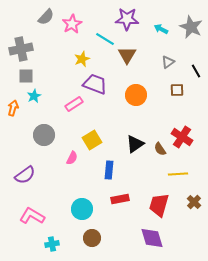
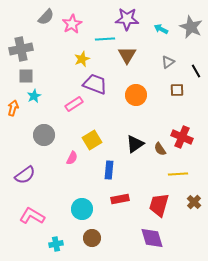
cyan line: rotated 36 degrees counterclockwise
red cross: rotated 10 degrees counterclockwise
cyan cross: moved 4 px right
